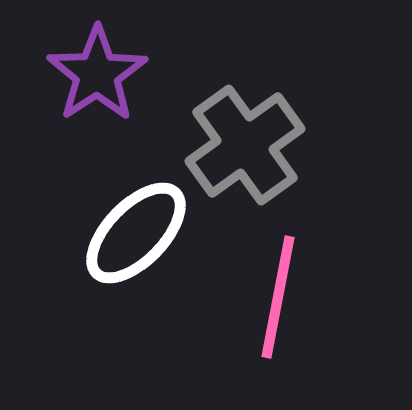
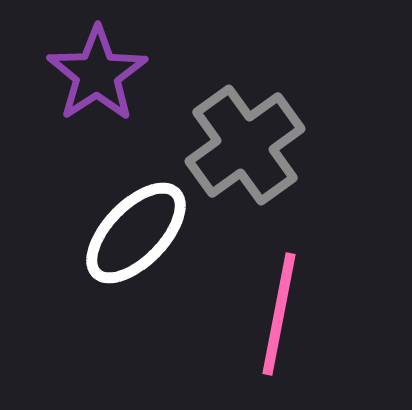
pink line: moved 1 px right, 17 px down
